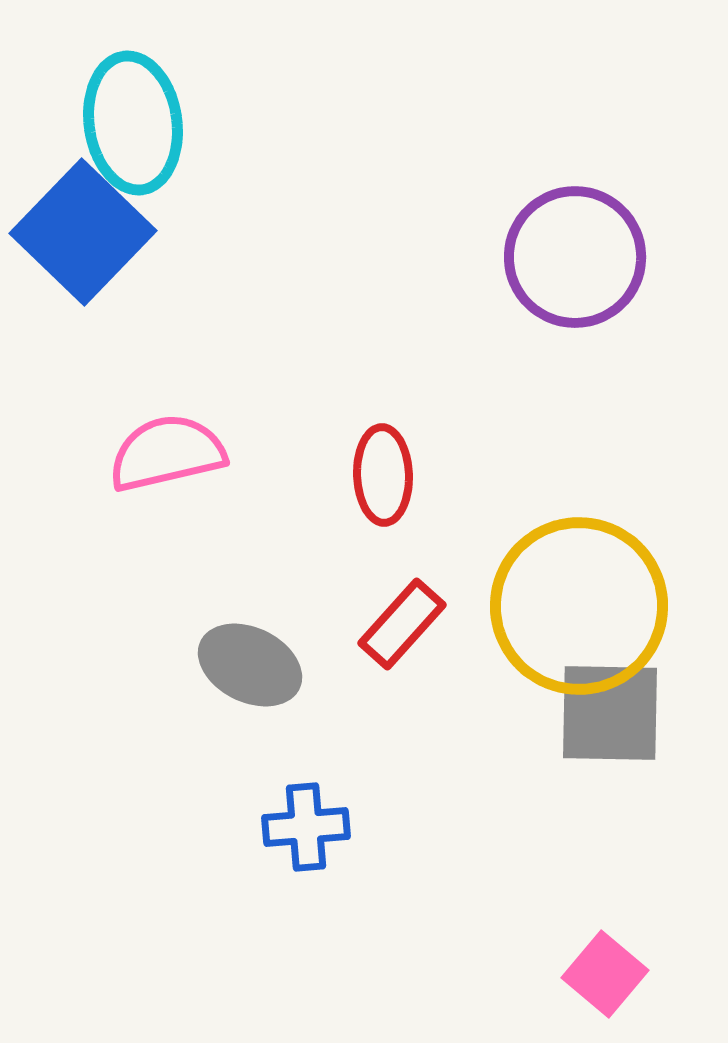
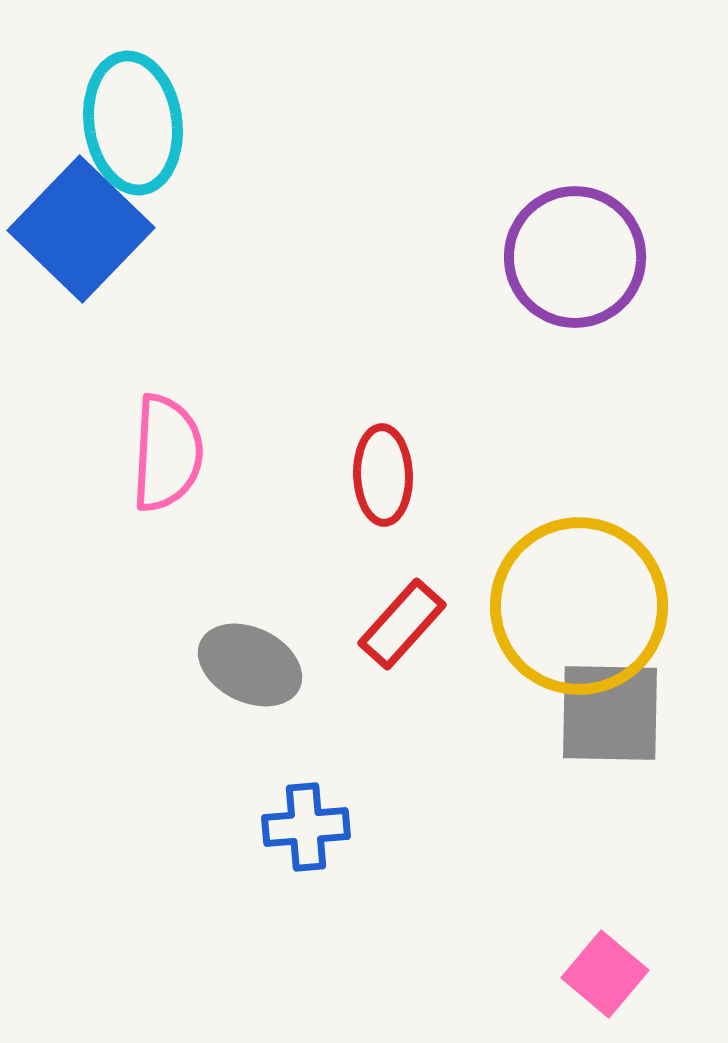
blue square: moved 2 px left, 3 px up
pink semicircle: rotated 106 degrees clockwise
